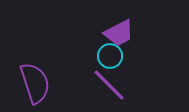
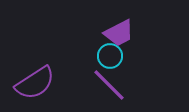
purple semicircle: rotated 75 degrees clockwise
